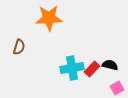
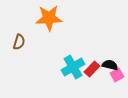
brown semicircle: moved 5 px up
cyan cross: moved 1 px right, 1 px up; rotated 20 degrees counterclockwise
pink square: moved 13 px up
